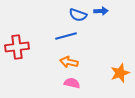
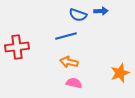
pink semicircle: moved 2 px right
